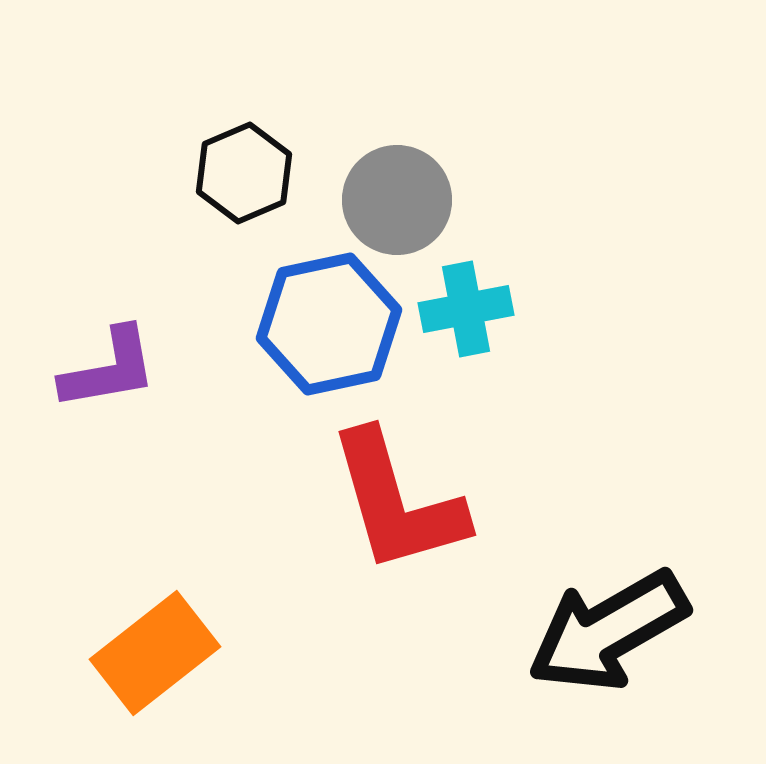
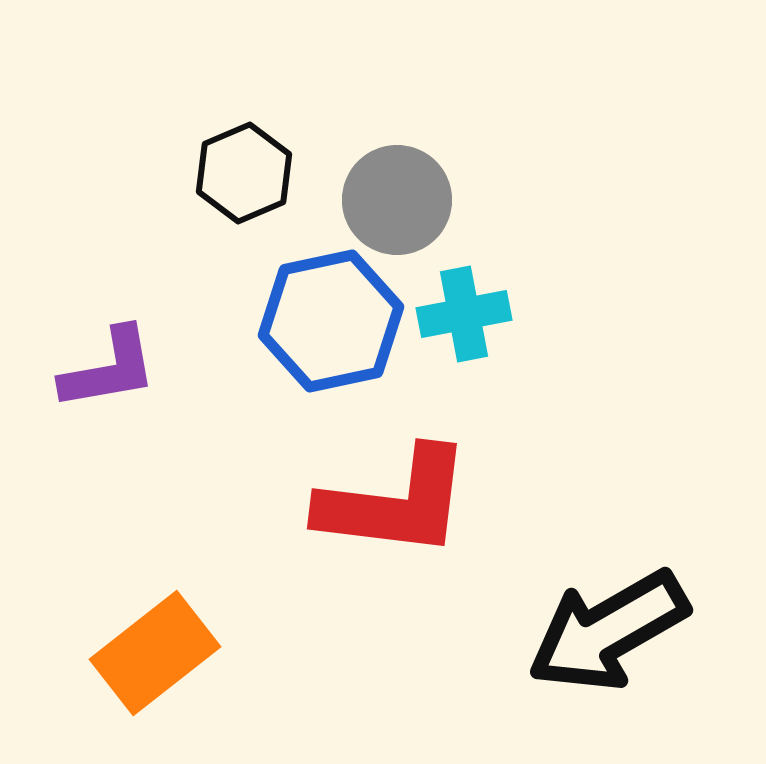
cyan cross: moved 2 px left, 5 px down
blue hexagon: moved 2 px right, 3 px up
red L-shape: moved 2 px left, 1 px down; rotated 67 degrees counterclockwise
